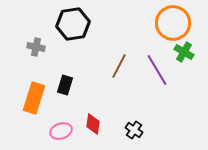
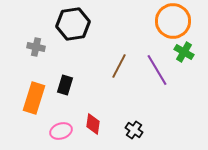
orange circle: moved 2 px up
